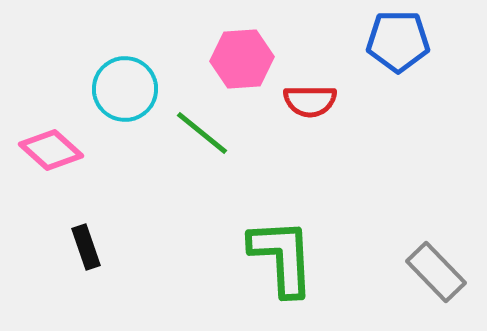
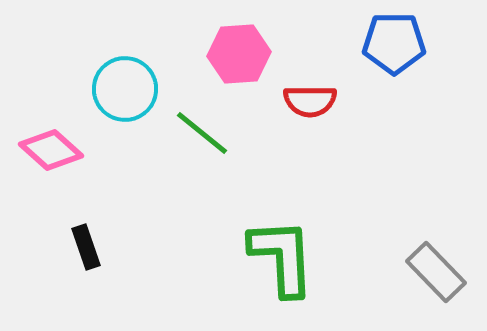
blue pentagon: moved 4 px left, 2 px down
pink hexagon: moved 3 px left, 5 px up
